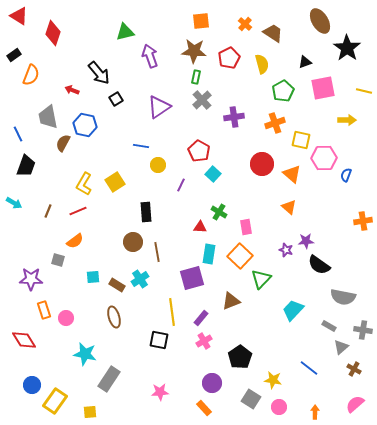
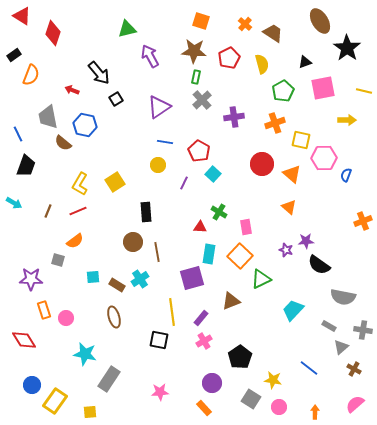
red triangle at (19, 16): moved 3 px right
orange square at (201, 21): rotated 24 degrees clockwise
green triangle at (125, 32): moved 2 px right, 3 px up
purple arrow at (150, 56): rotated 10 degrees counterclockwise
brown semicircle at (63, 143): rotated 78 degrees counterclockwise
blue line at (141, 146): moved 24 px right, 4 px up
yellow L-shape at (84, 184): moved 4 px left
purple line at (181, 185): moved 3 px right, 2 px up
orange cross at (363, 221): rotated 12 degrees counterclockwise
green triangle at (261, 279): rotated 20 degrees clockwise
